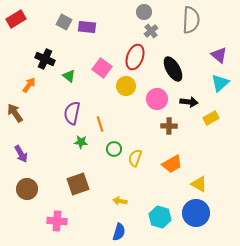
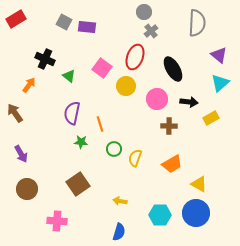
gray semicircle: moved 6 px right, 3 px down
brown square: rotated 15 degrees counterclockwise
cyan hexagon: moved 2 px up; rotated 15 degrees counterclockwise
